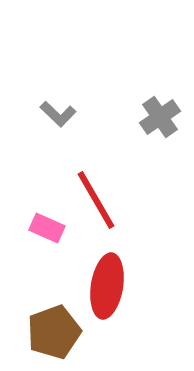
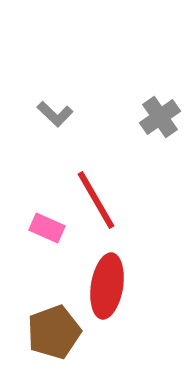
gray L-shape: moved 3 px left
